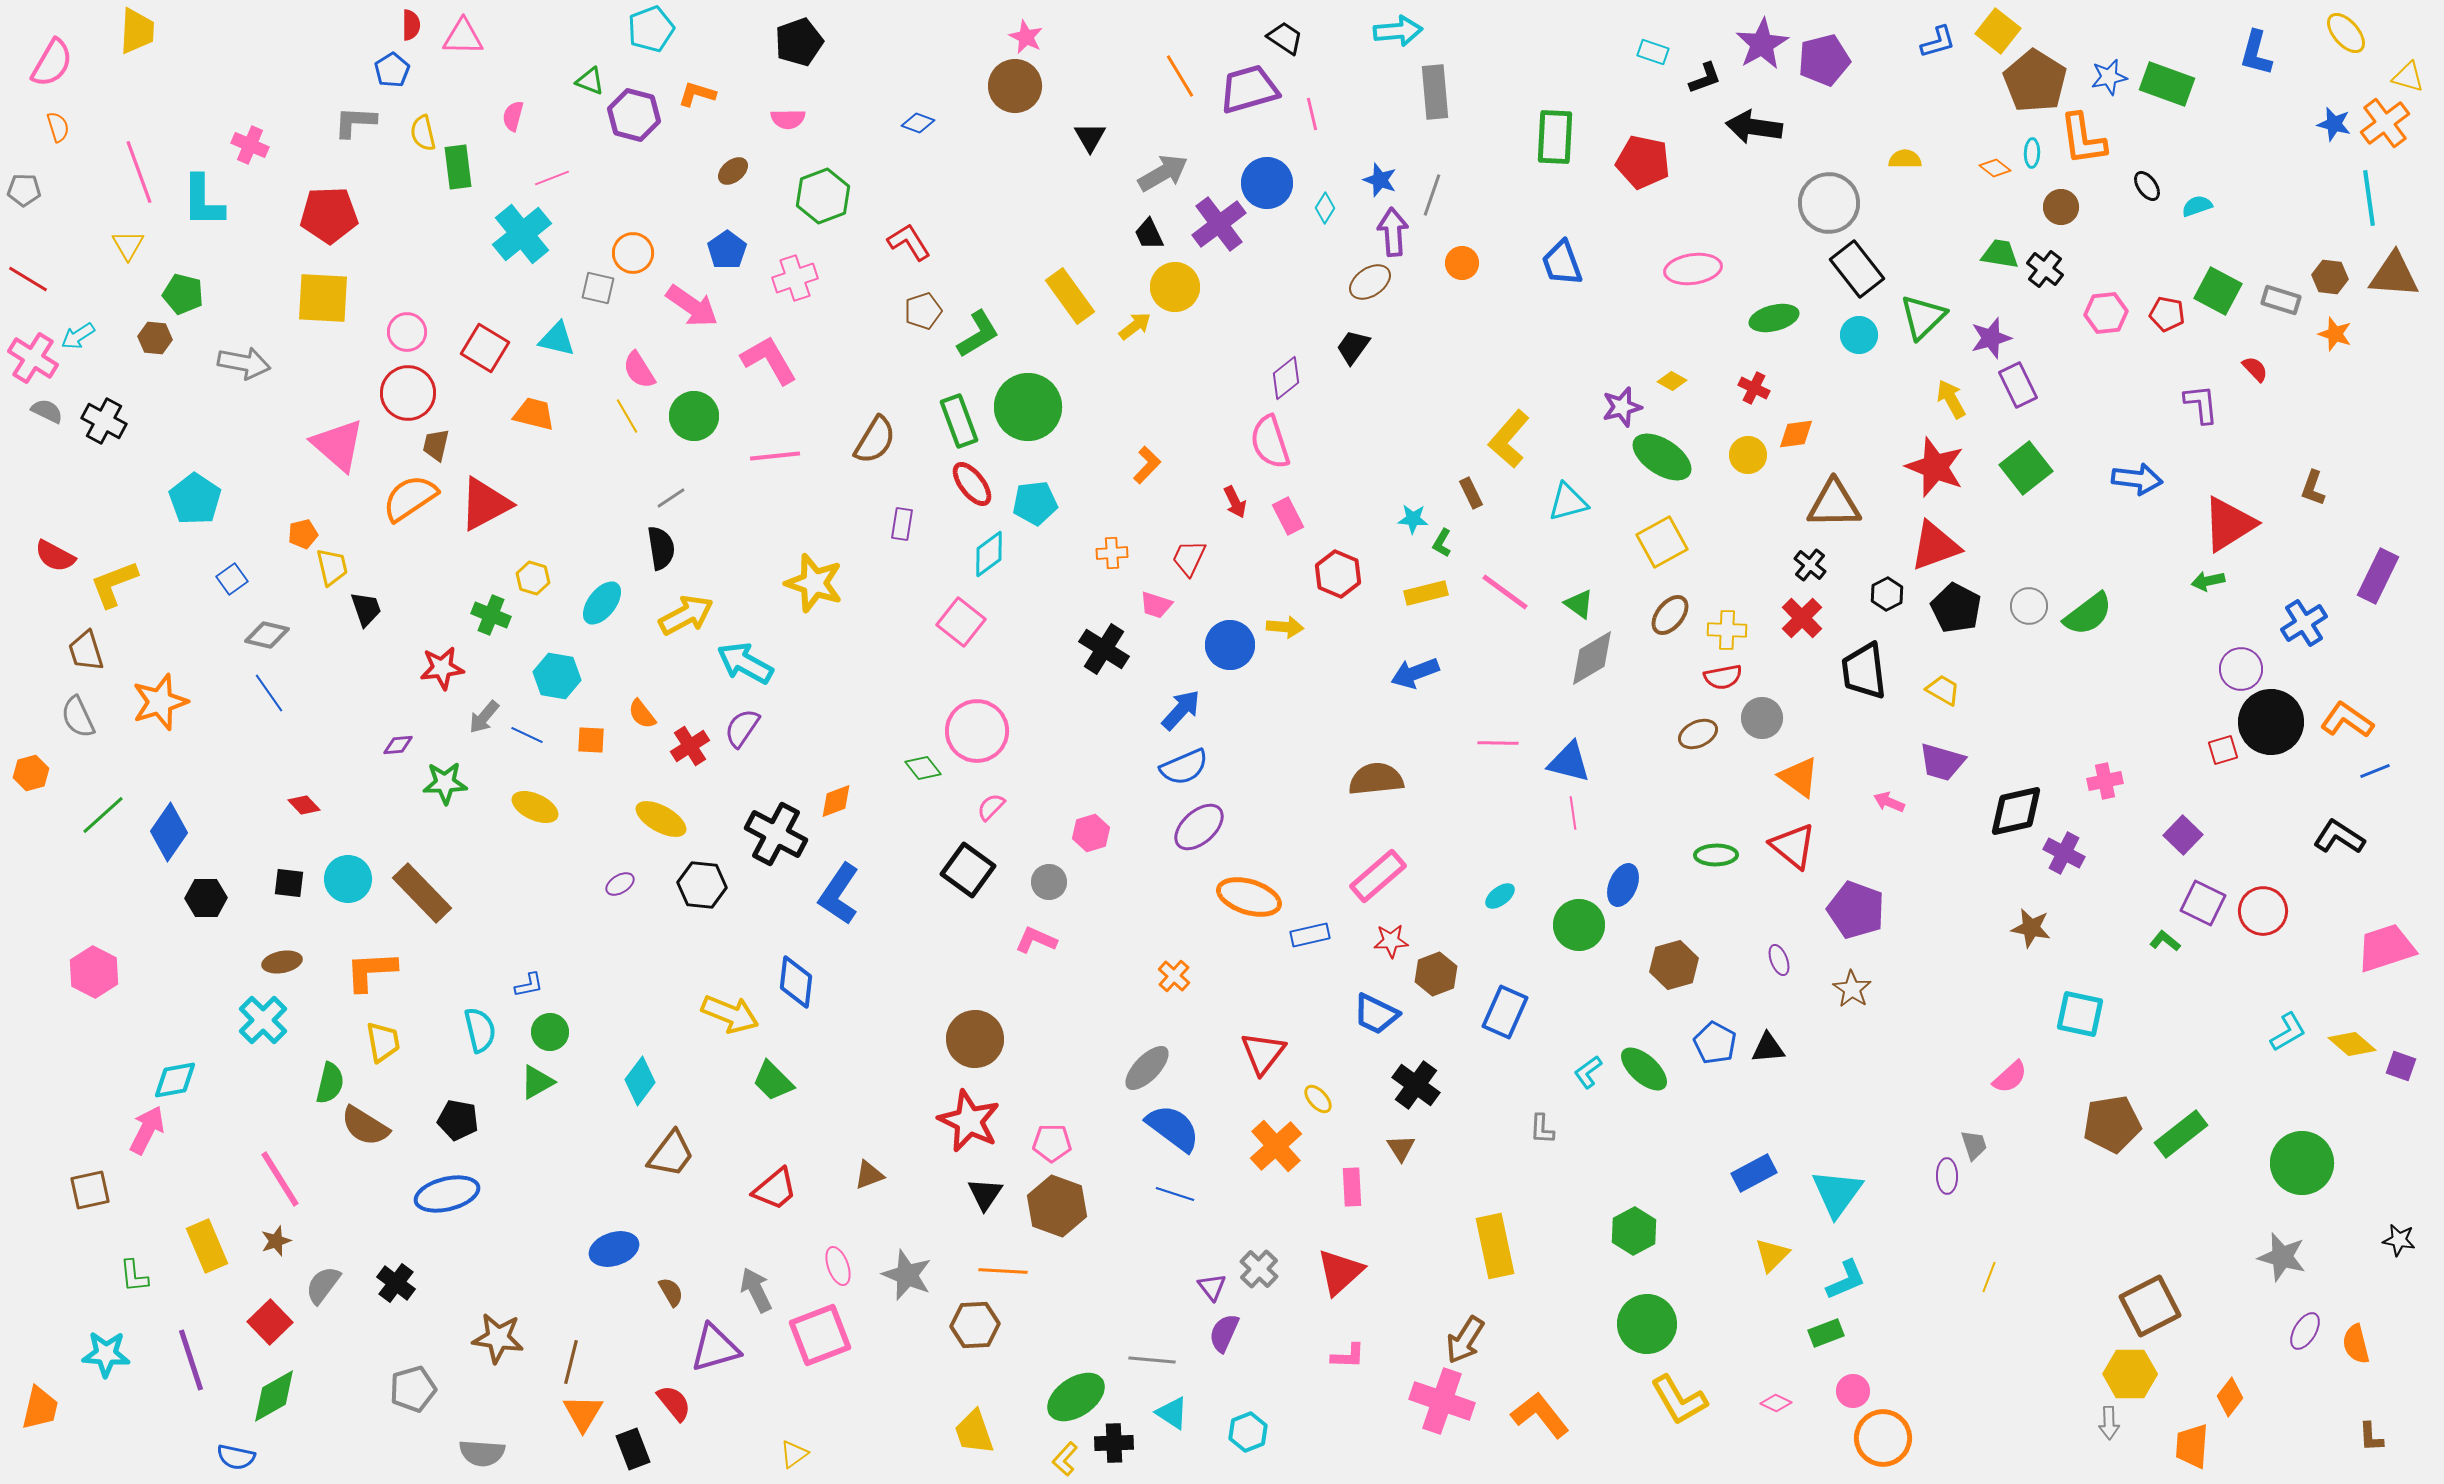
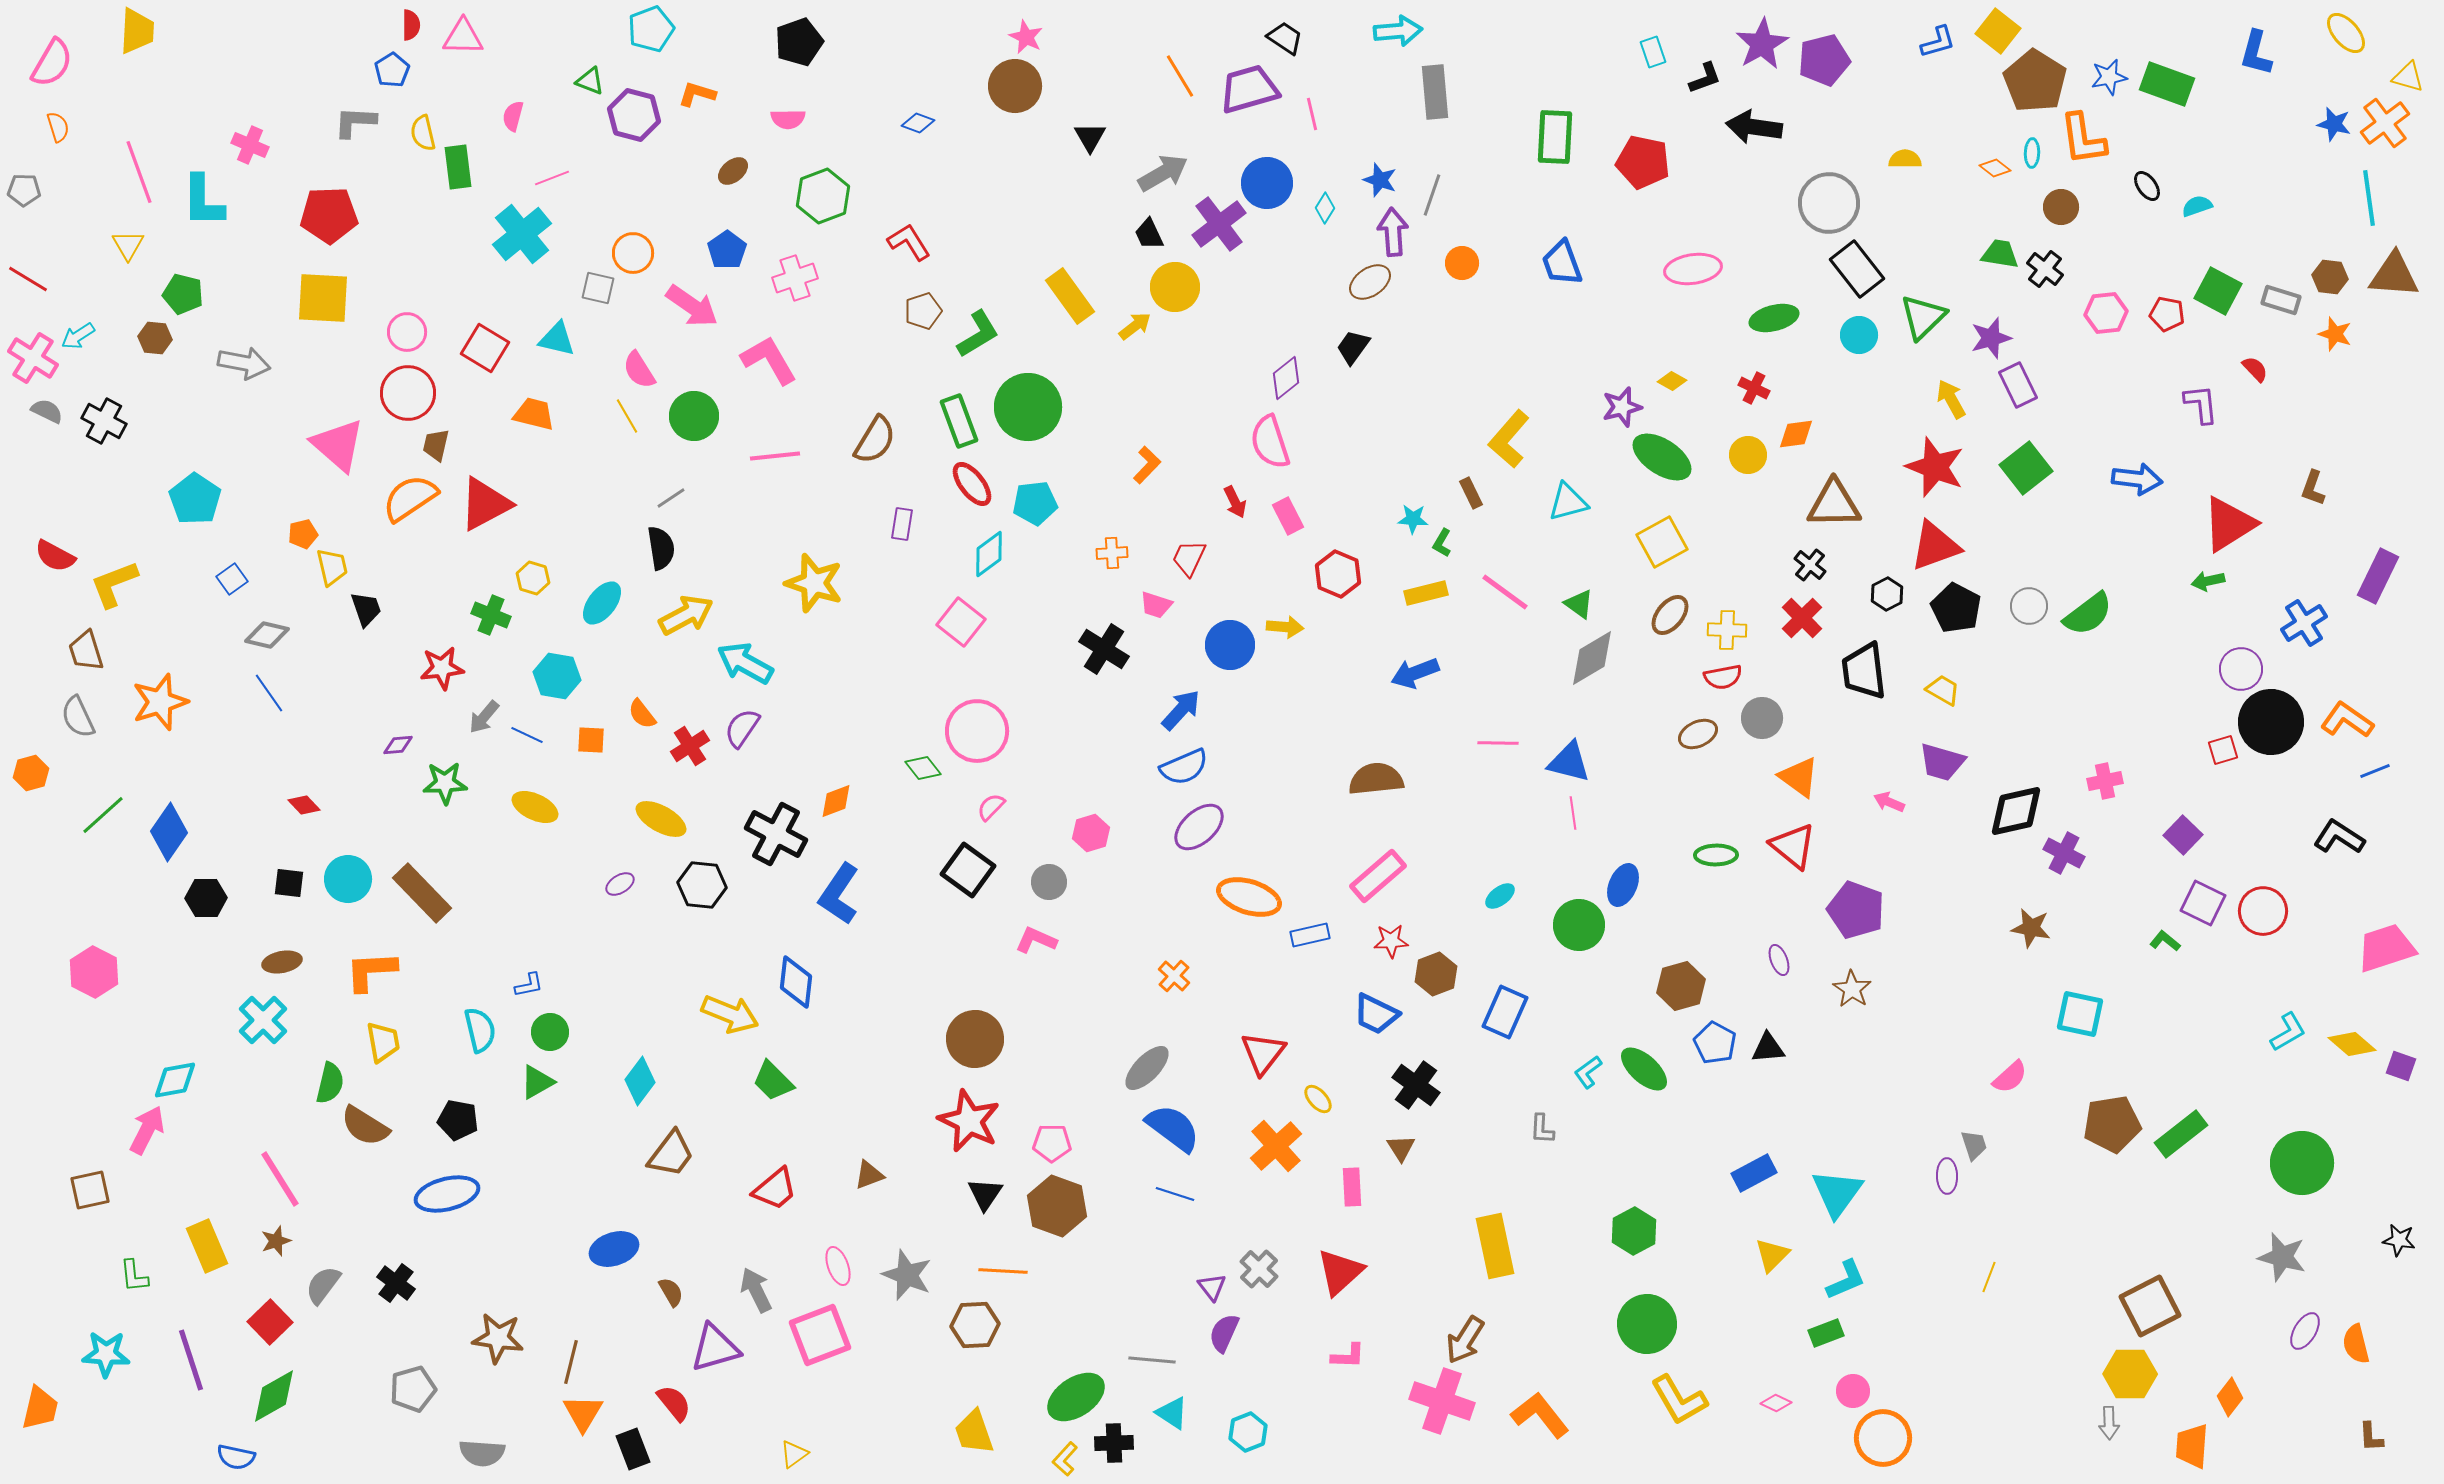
cyan rectangle at (1653, 52): rotated 52 degrees clockwise
brown hexagon at (1674, 965): moved 7 px right, 21 px down
